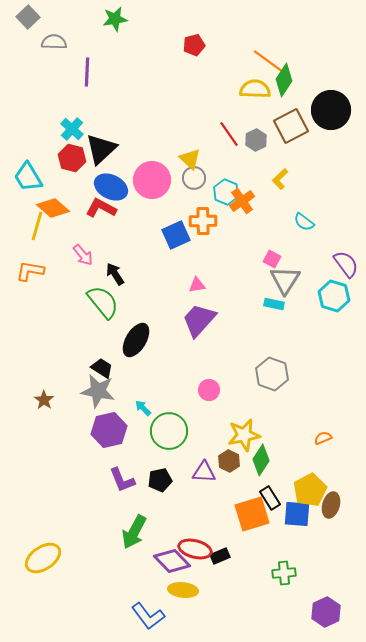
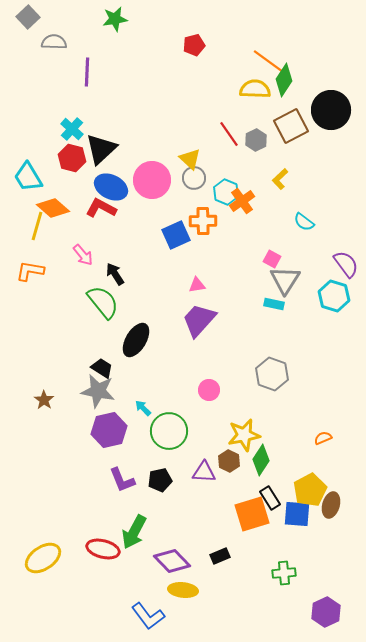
red ellipse at (195, 549): moved 92 px left
